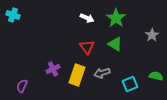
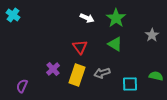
cyan cross: rotated 16 degrees clockwise
red triangle: moved 7 px left
purple cross: rotated 16 degrees counterclockwise
cyan square: rotated 21 degrees clockwise
